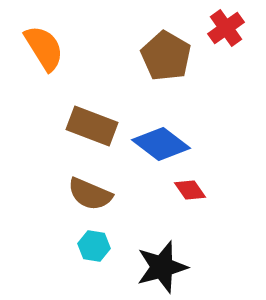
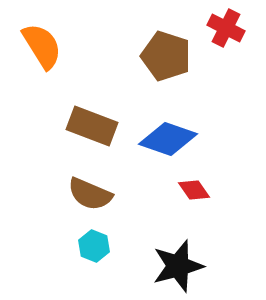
red cross: rotated 27 degrees counterclockwise
orange semicircle: moved 2 px left, 2 px up
brown pentagon: rotated 12 degrees counterclockwise
blue diamond: moved 7 px right, 5 px up; rotated 18 degrees counterclockwise
red diamond: moved 4 px right
cyan hexagon: rotated 12 degrees clockwise
black star: moved 16 px right, 1 px up
